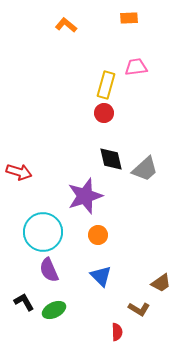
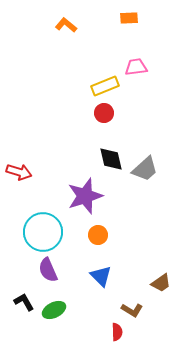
yellow rectangle: moved 1 px left, 1 px down; rotated 52 degrees clockwise
purple semicircle: moved 1 px left
brown L-shape: moved 7 px left, 1 px down
